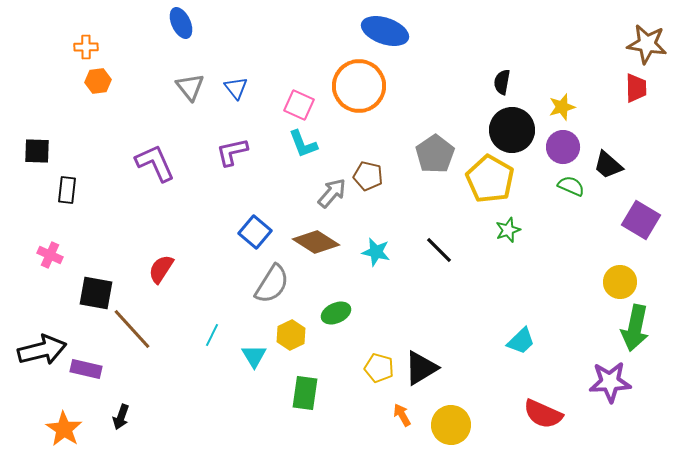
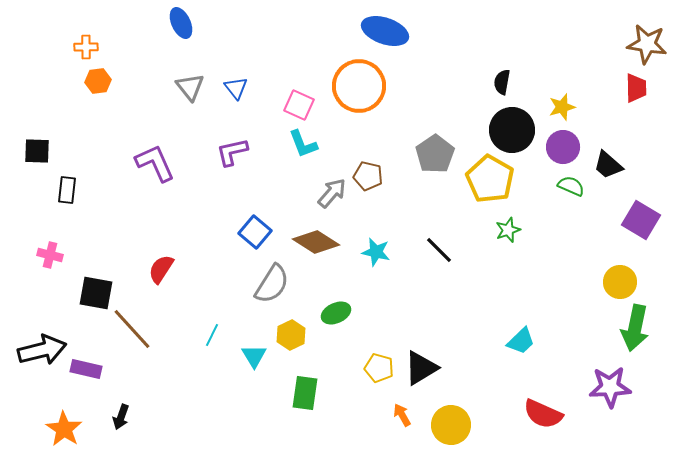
pink cross at (50, 255): rotated 10 degrees counterclockwise
purple star at (610, 382): moved 5 px down
